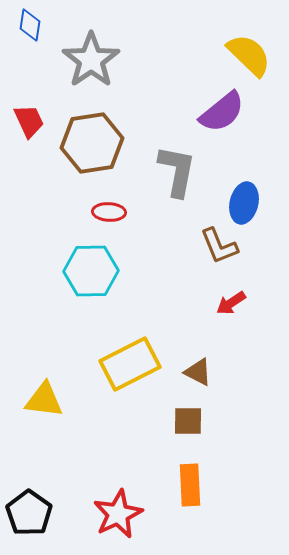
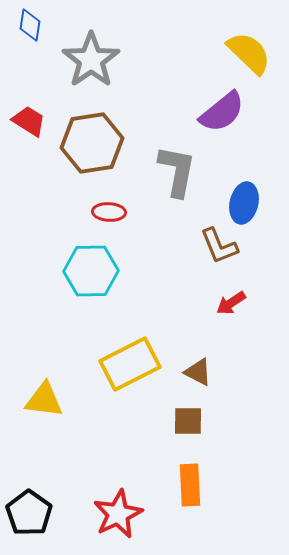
yellow semicircle: moved 2 px up
red trapezoid: rotated 33 degrees counterclockwise
